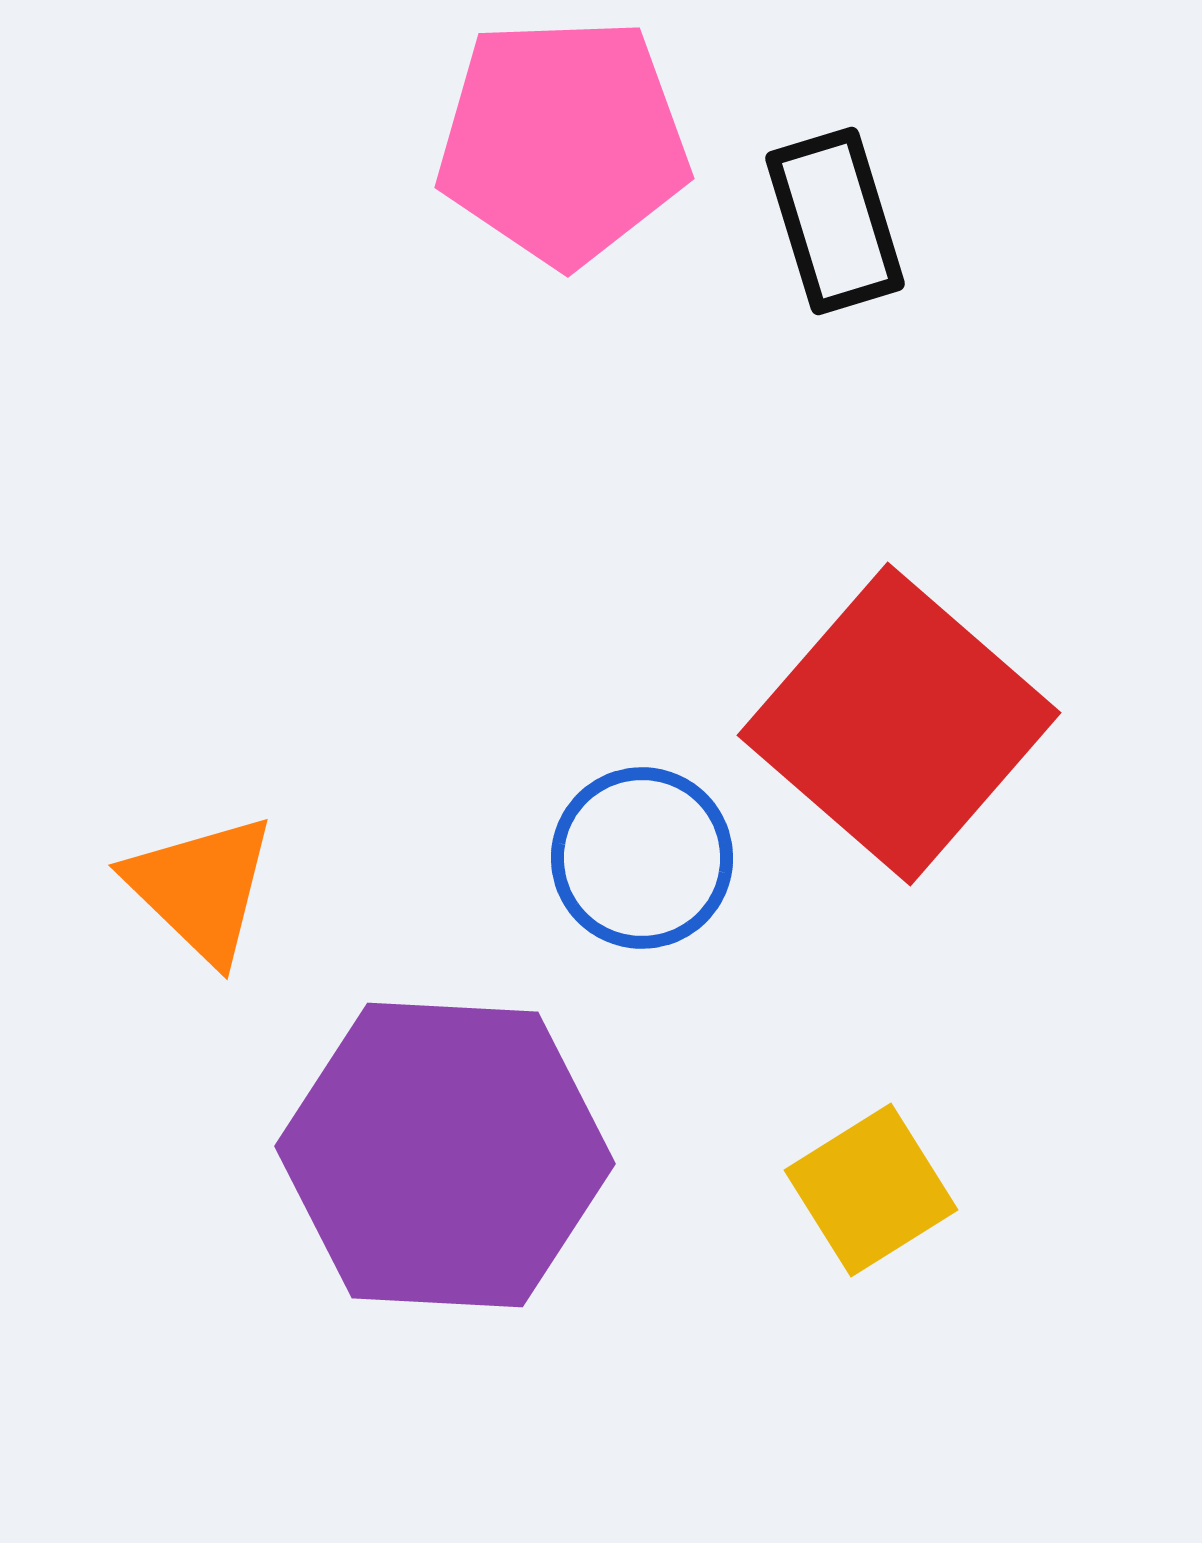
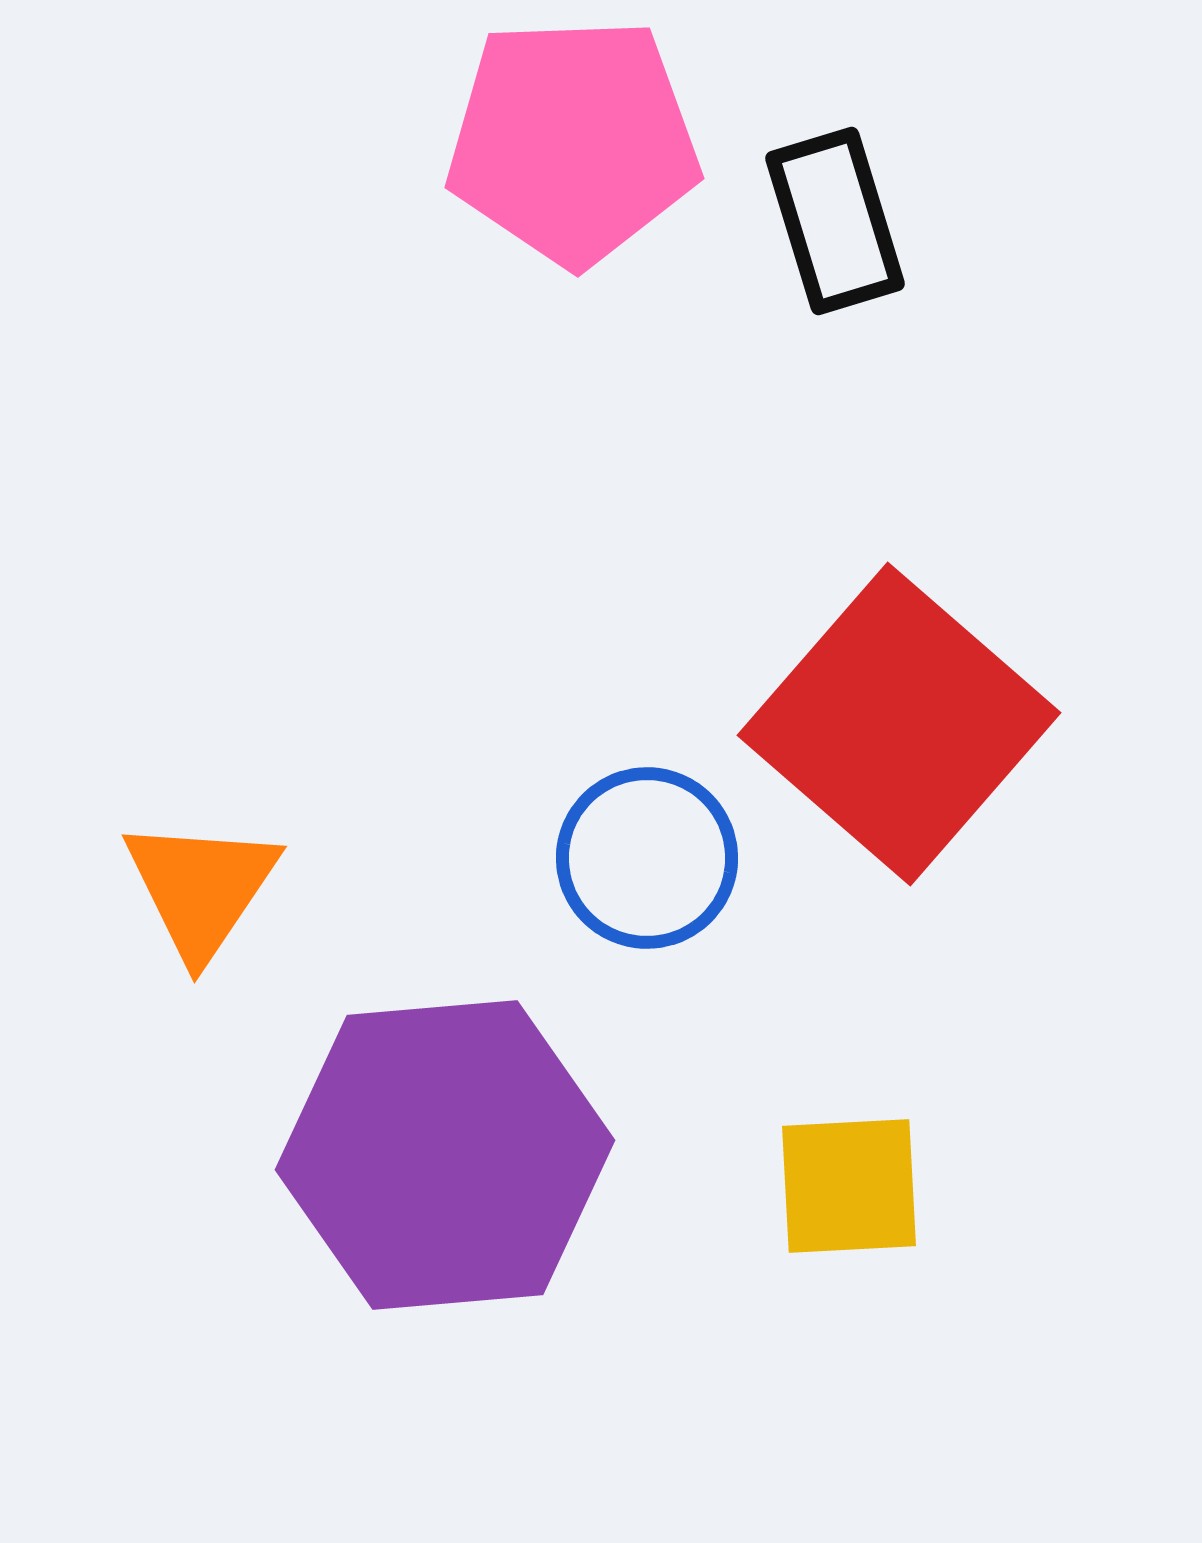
pink pentagon: moved 10 px right
blue circle: moved 5 px right
orange triangle: rotated 20 degrees clockwise
purple hexagon: rotated 8 degrees counterclockwise
yellow square: moved 22 px left, 4 px up; rotated 29 degrees clockwise
